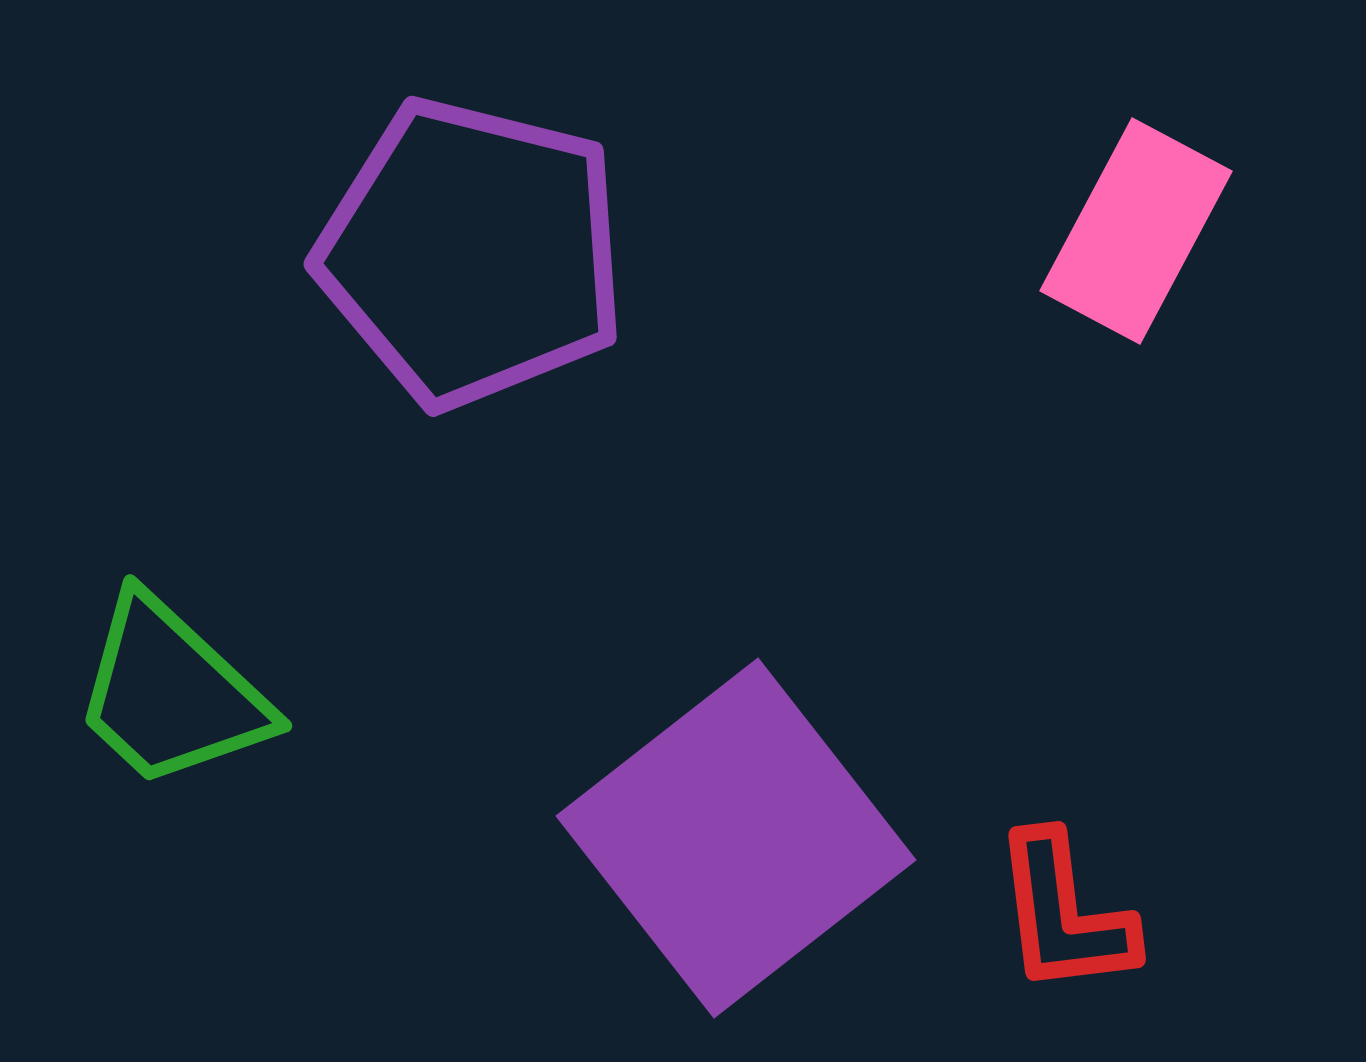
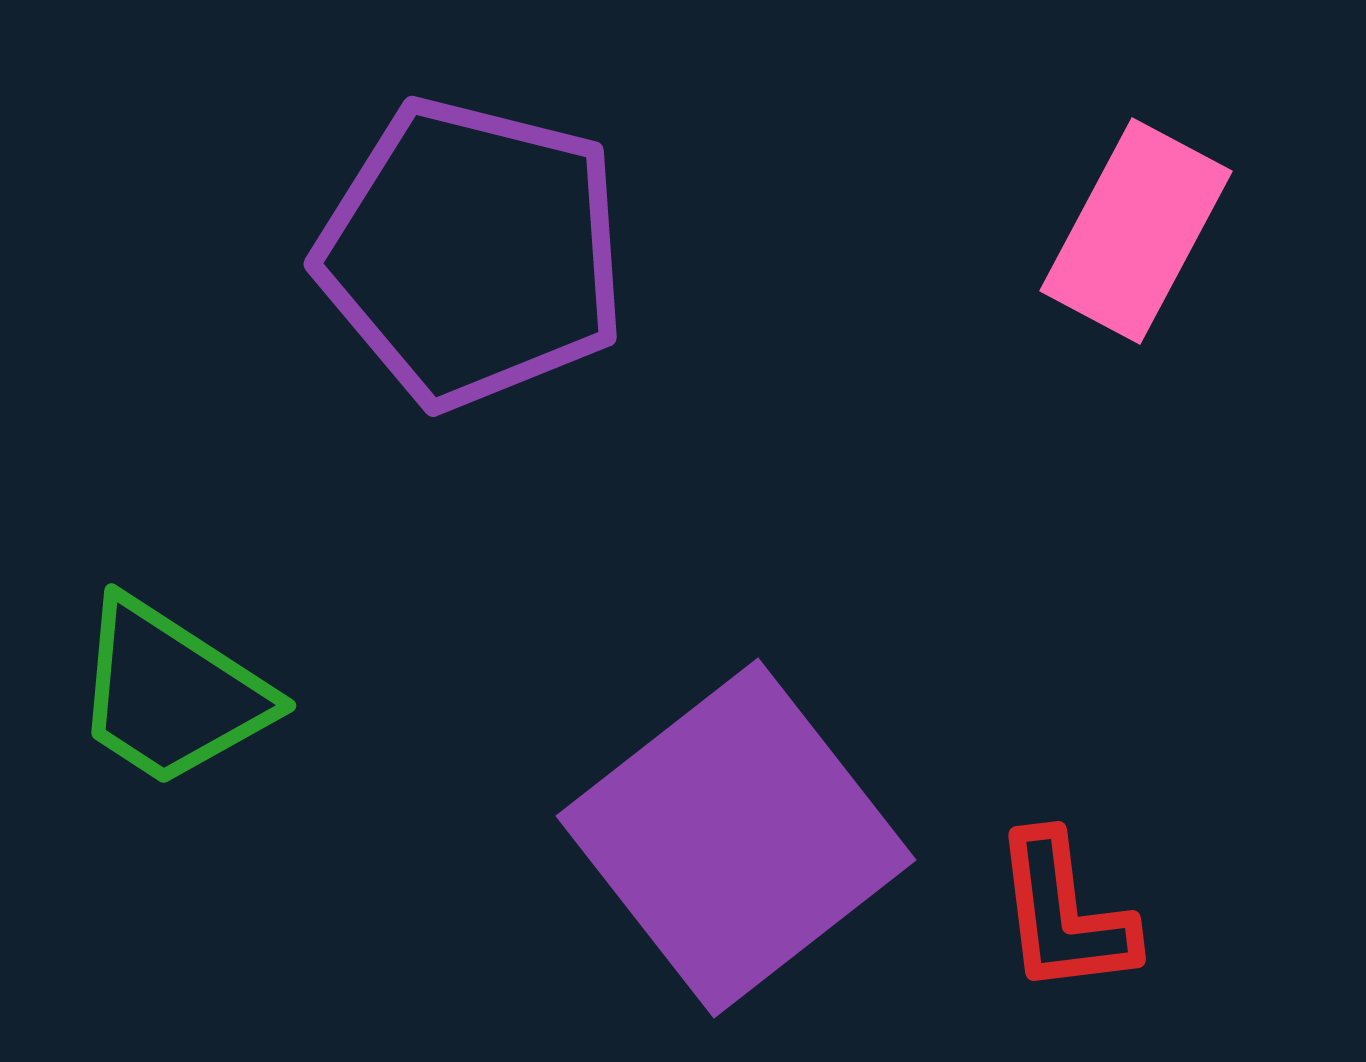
green trapezoid: rotated 10 degrees counterclockwise
